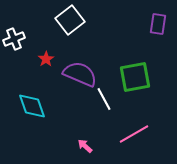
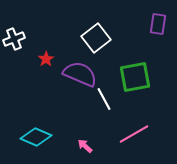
white square: moved 26 px right, 18 px down
cyan diamond: moved 4 px right, 31 px down; rotated 48 degrees counterclockwise
